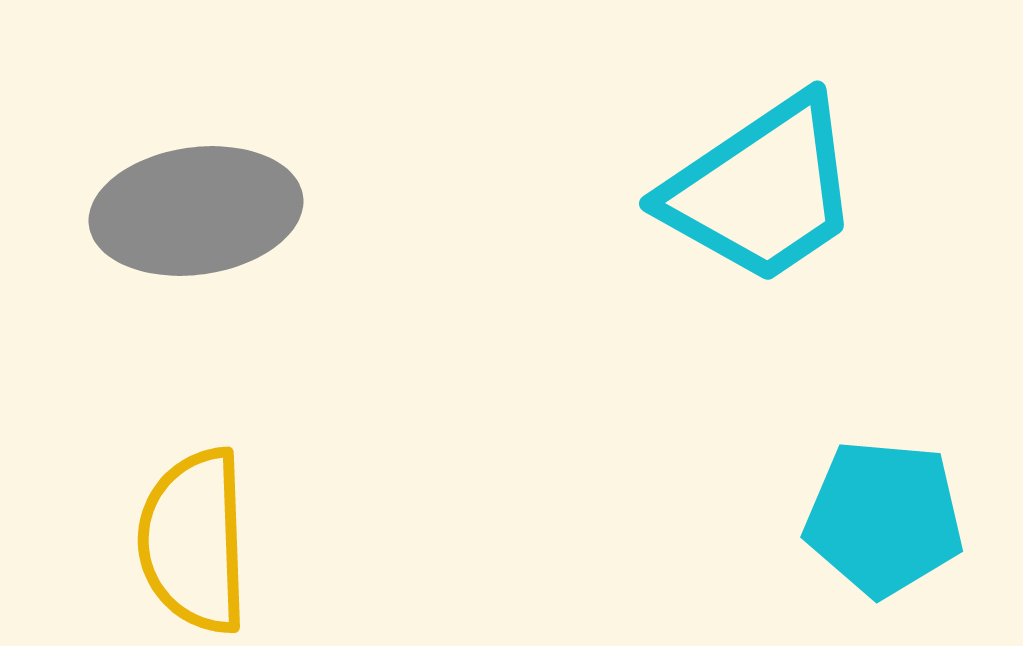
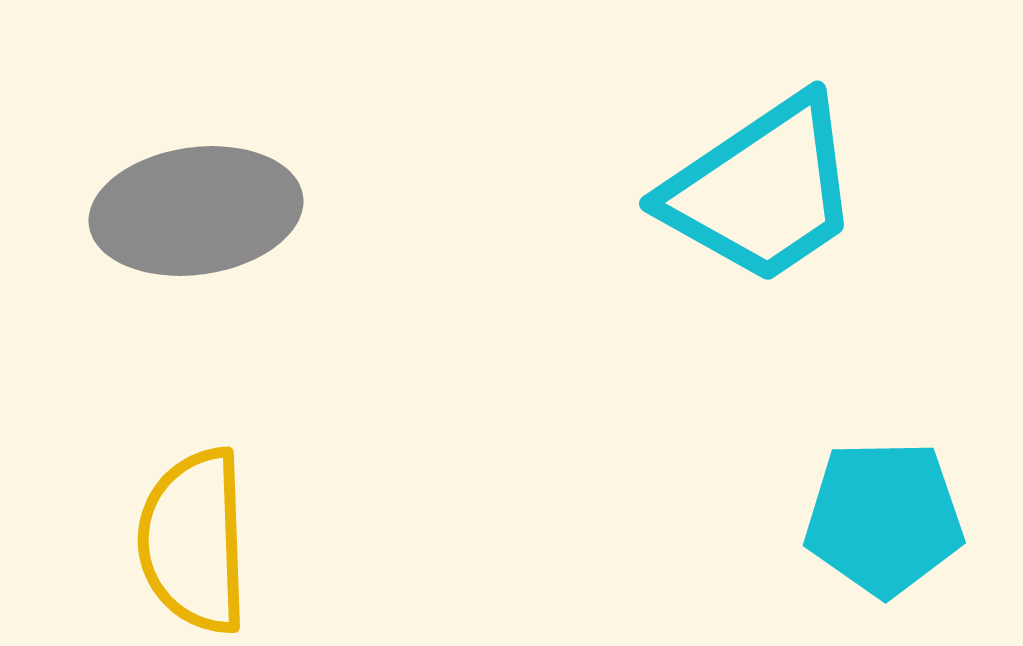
cyan pentagon: rotated 6 degrees counterclockwise
